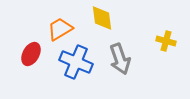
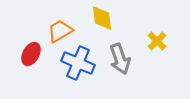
orange trapezoid: moved 2 px down
yellow cross: moved 9 px left; rotated 30 degrees clockwise
blue cross: moved 2 px right, 1 px down
